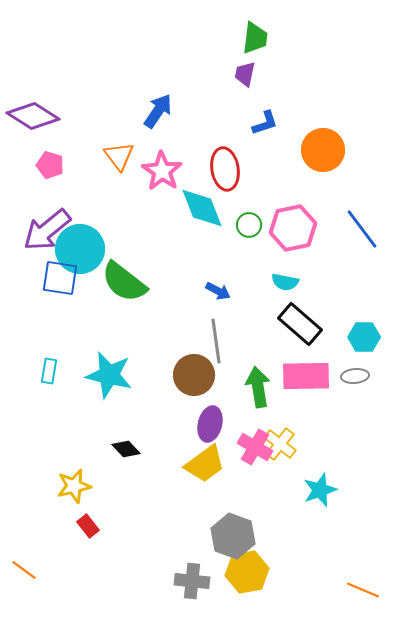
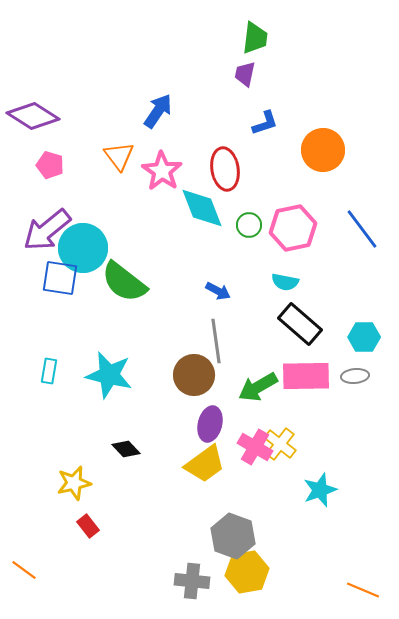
cyan circle at (80, 249): moved 3 px right, 1 px up
green arrow at (258, 387): rotated 111 degrees counterclockwise
yellow star at (74, 486): moved 3 px up
